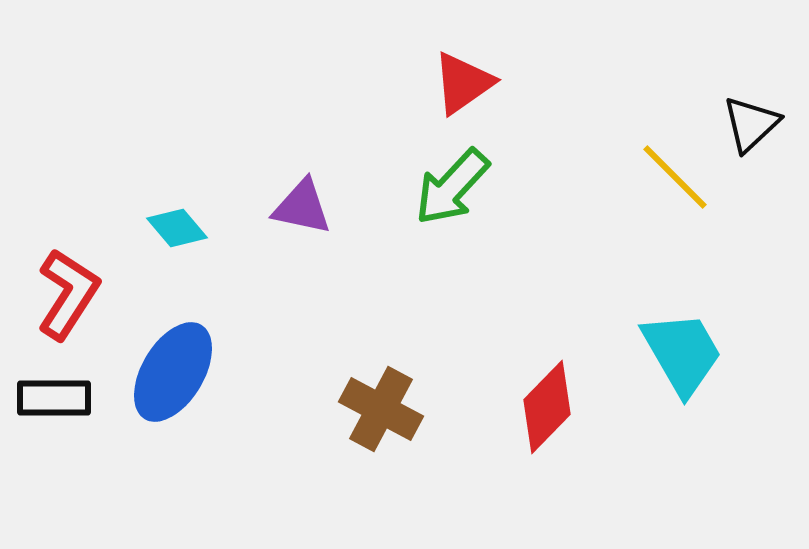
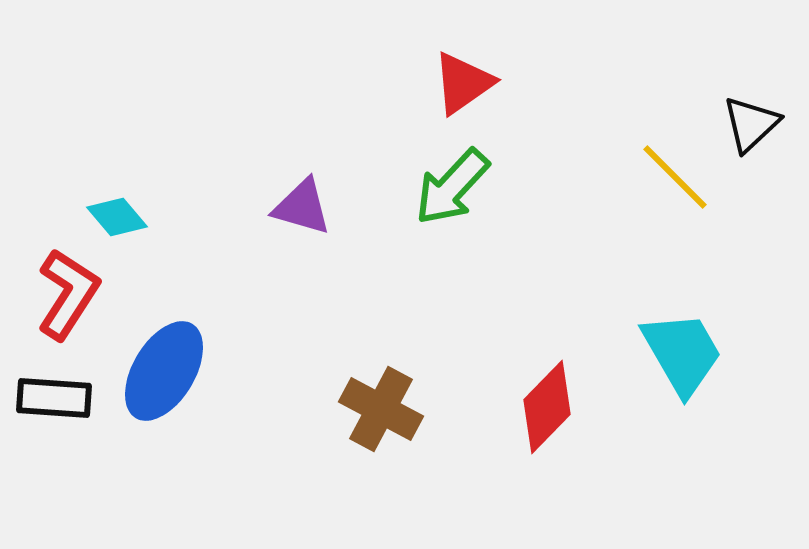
purple triangle: rotated 4 degrees clockwise
cyan diamond: moved 60 px left, 11 px up
blue ellipse: moved 9 px left, 1 px up
black rectangle: rotated 4 degrees clockwise
